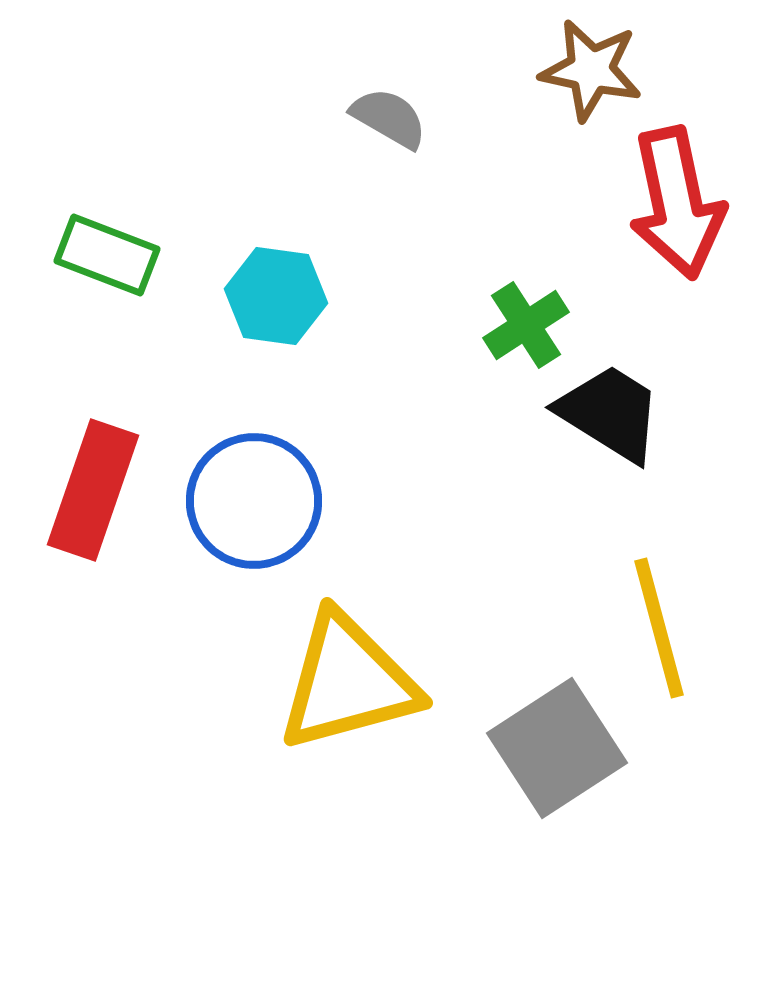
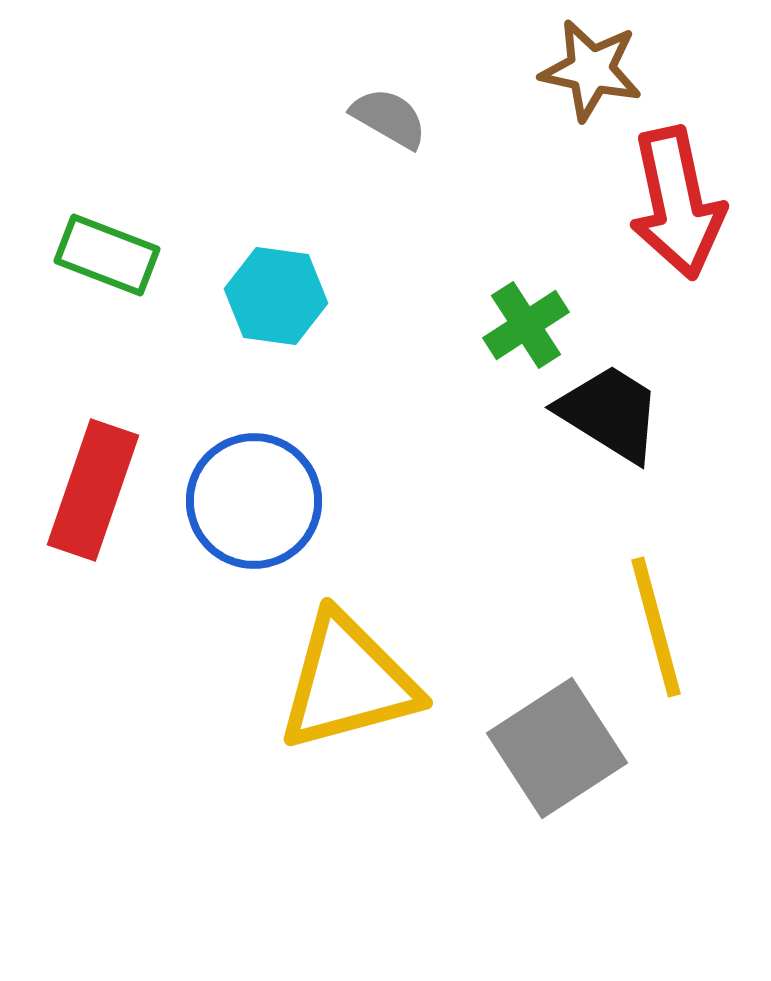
yellow line: moved 3 px left, 1 px up
